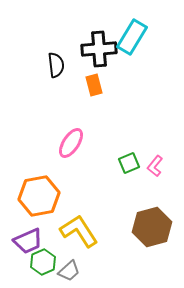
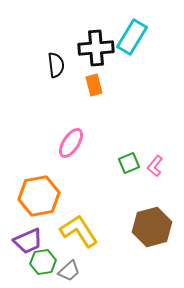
black cross: moved 3 px left, 1 px up
green hexagon: rotated 15 degrees clockwise
